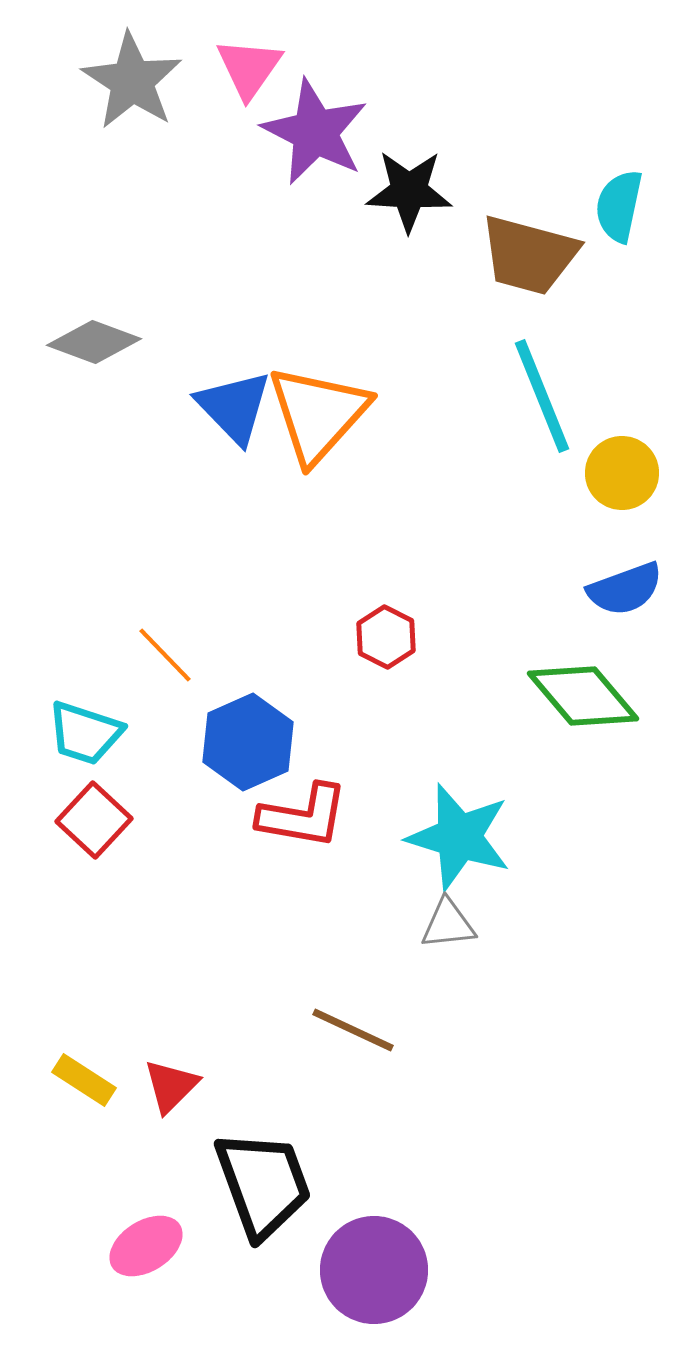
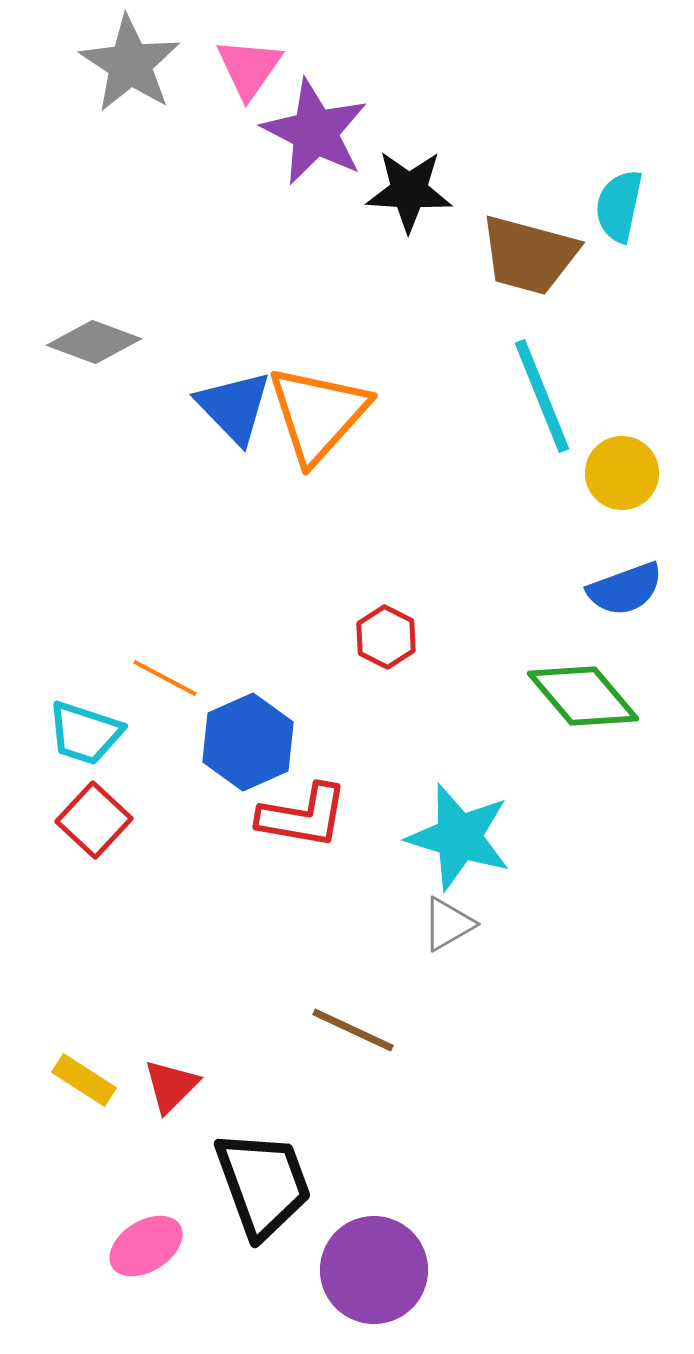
gray star: moved 2 px left, 17 px up
orange line: moved 23 px down; rotated 18 degrees counterclockwise
gray triangle: rotated 24 degrees counterclockwise
